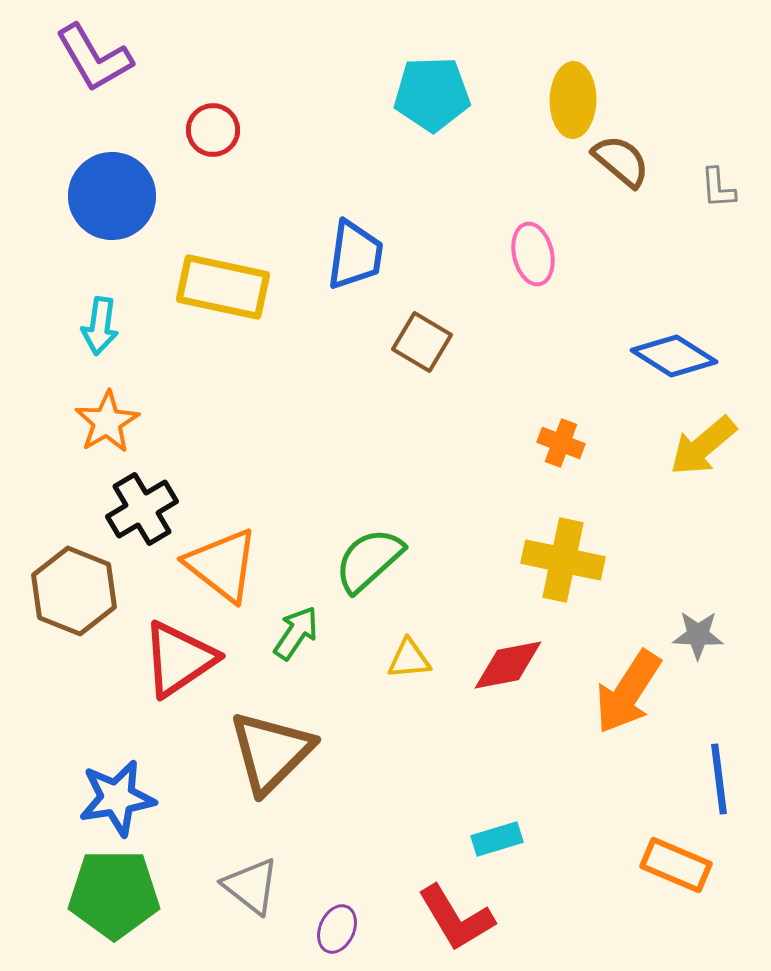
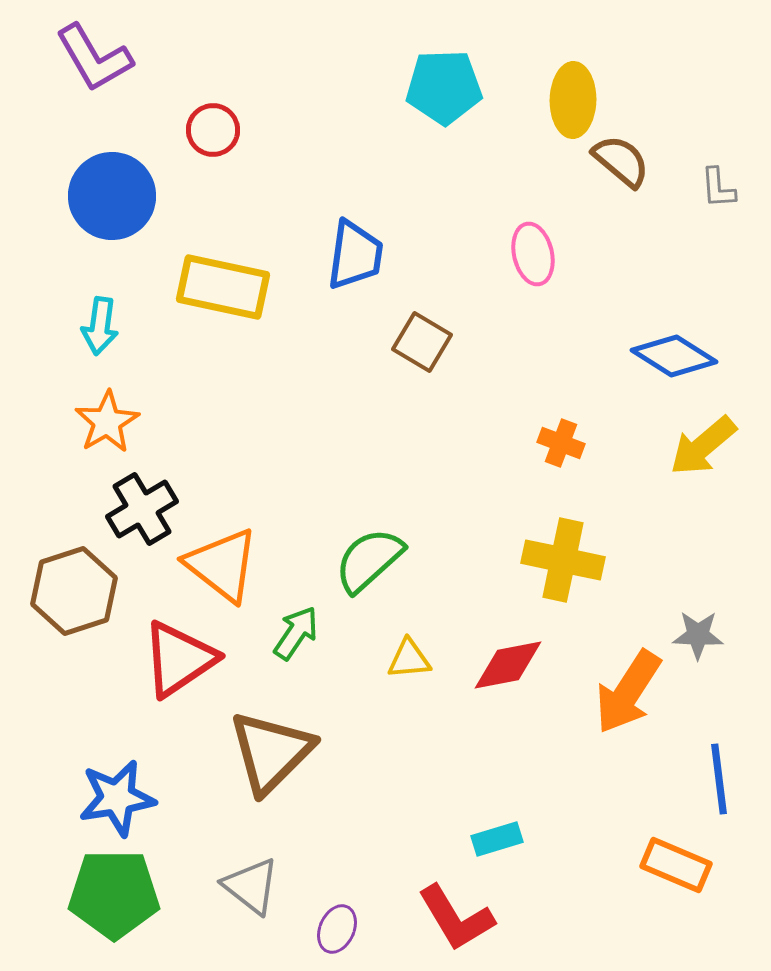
cyan pentagon: moved 12 px right, 7 px up
brown hexagon: rotated 20 degrees clockwise
